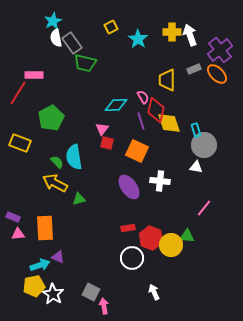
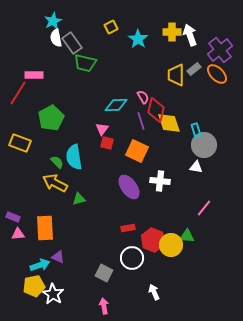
gray rectangle at (194, 69): rotated 16 degrees counterclockwise
yellow trapezoid at (167, 80): moved 9 px right, 5 px up
red hexagon at (151, 238): moved 2 px right, 2 px down
gray square at (91, 292): moved 13 px right, 19 px up
